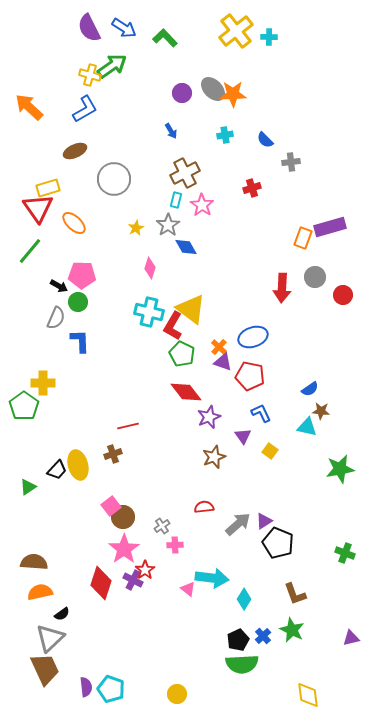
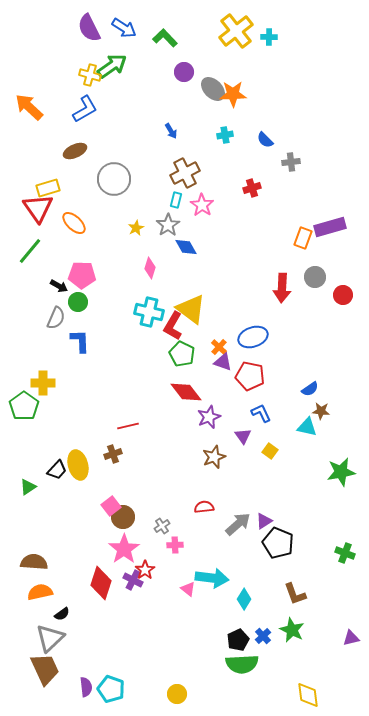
purple circle at (182, 93): moved 2 px right, 21 px up
green star at (340, 469): moved 1 px right, 3 px down
